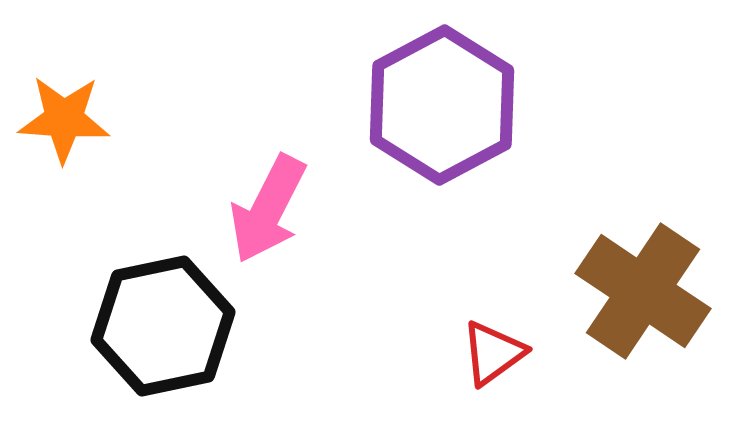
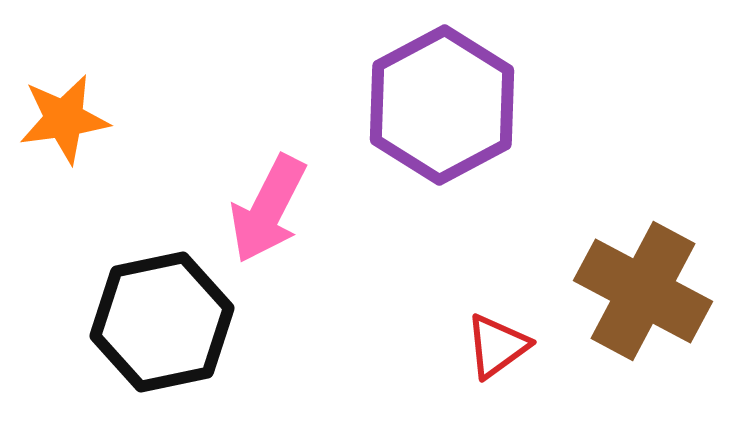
orange star: rotated 12 degrees counterclockwise
brown cross: rotated 6 degrees counterclockwise
black hexagon: moved 1 px left, 4 px up
red triangle: moved 4 px right, 7 px up
